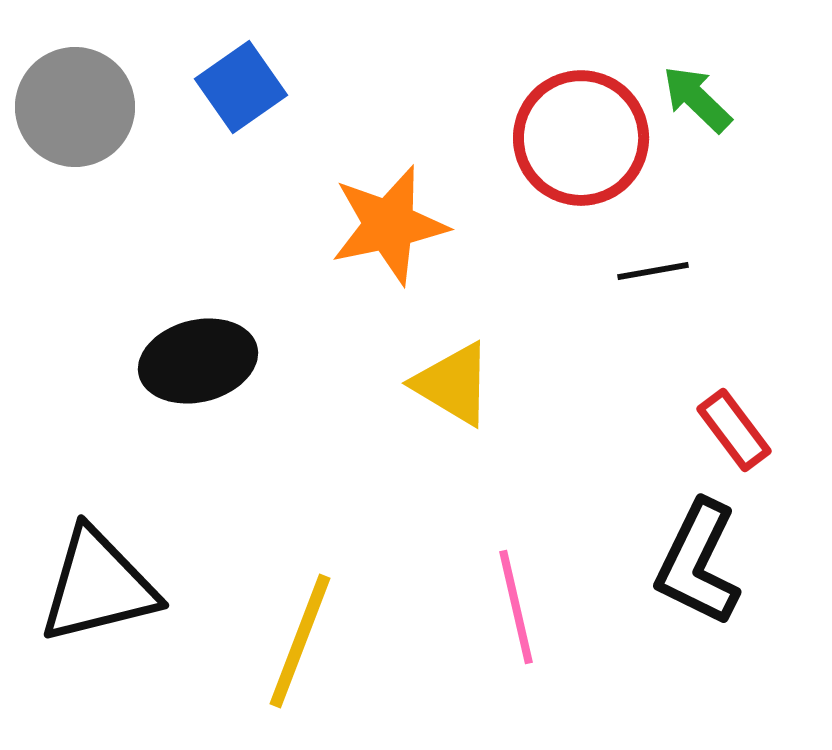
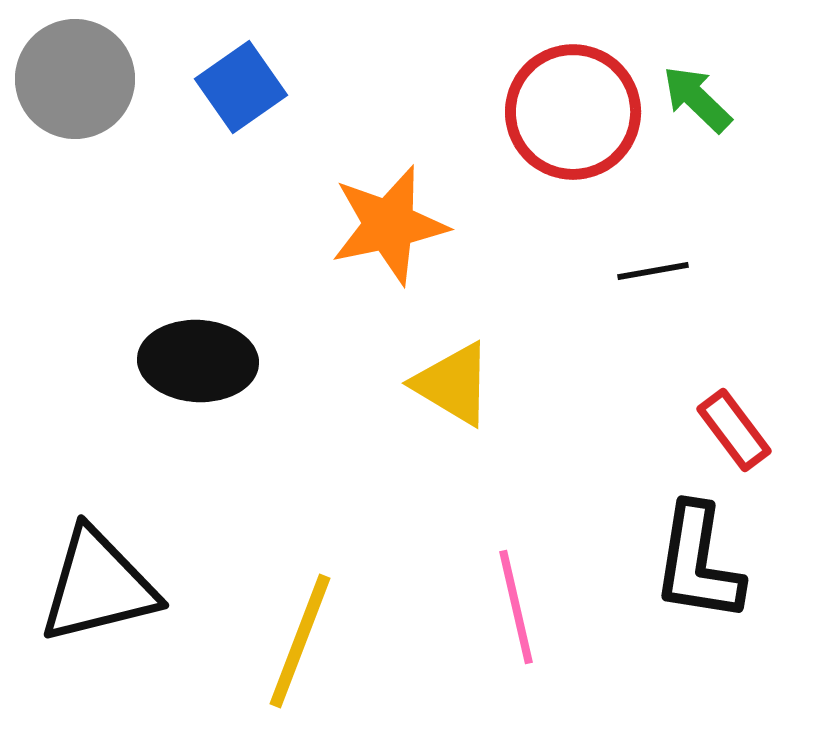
gray circle: moved 28 px up
red circle: moved 8 px left, 26 px up
black ellipse: rotated 17 degrees clockwise
black L-shape: rotated 17 degrees counterclockwise
